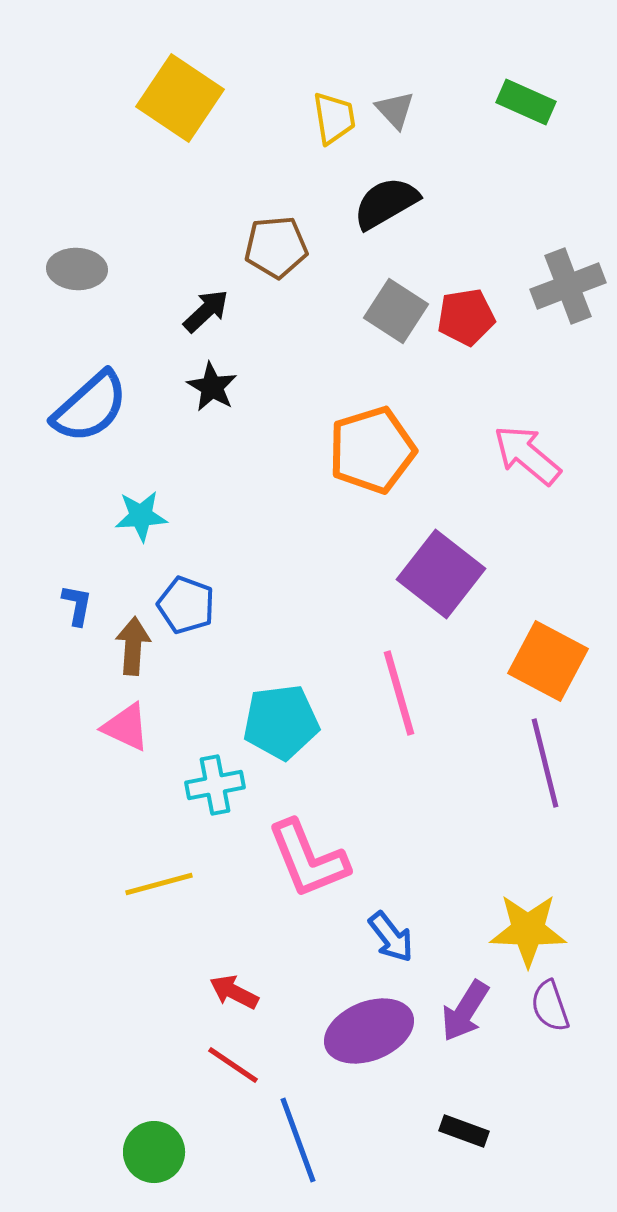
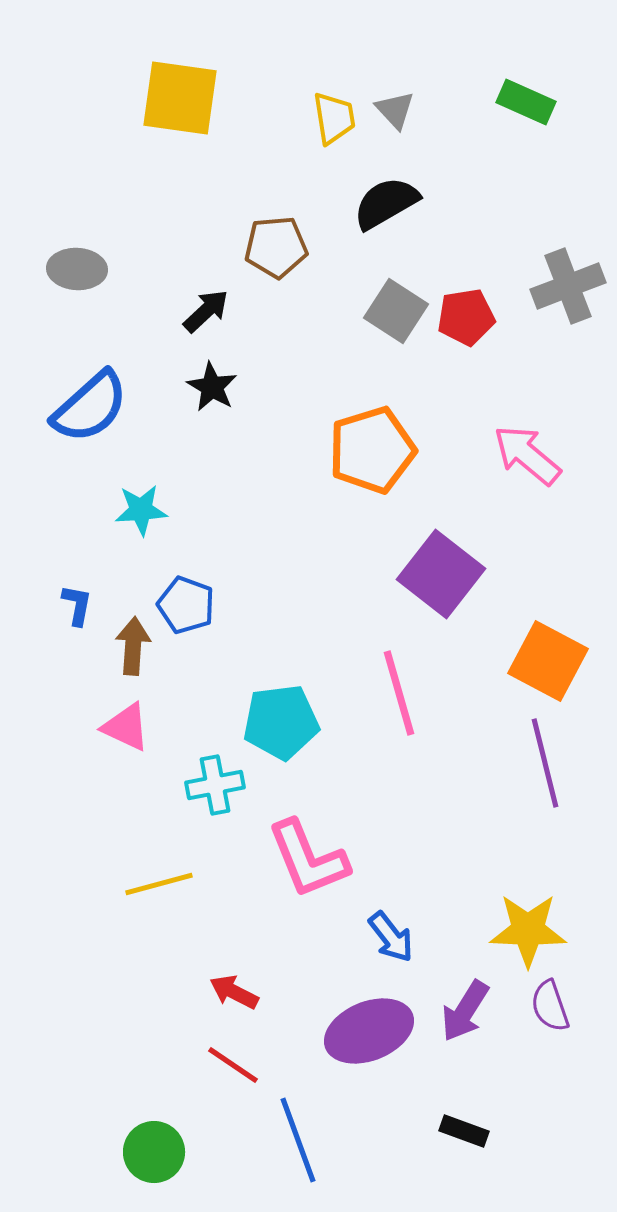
yellow square: rotated 26 degrees counterclockwise
cyan star: moved 6 px up
